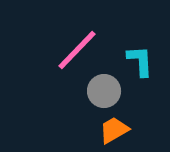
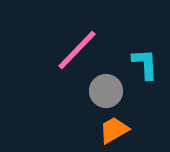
cyan L-shape: moved 5 px right, 3 px down
gray circle: moved 2 px right
